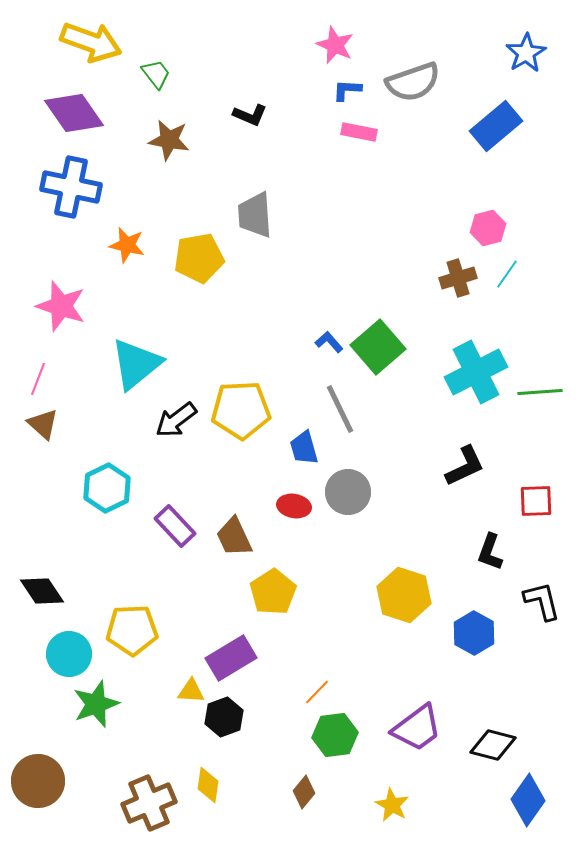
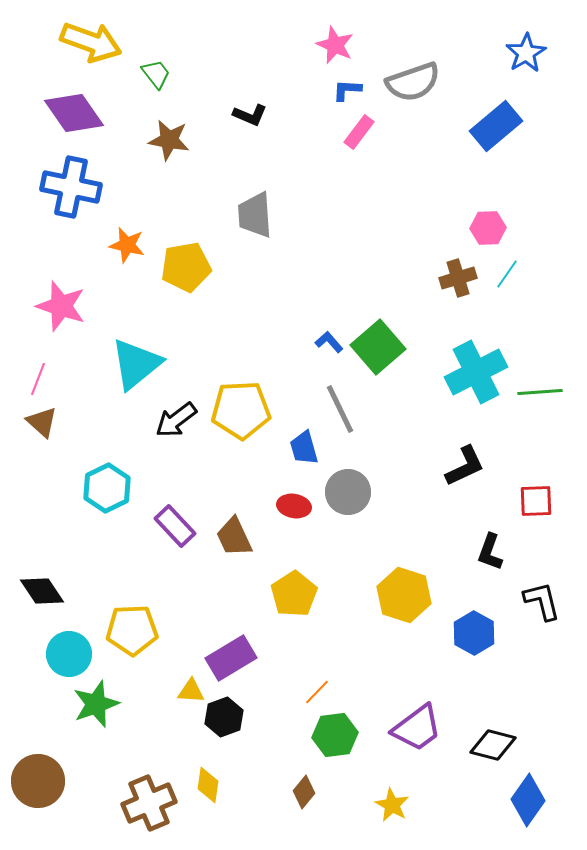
pink rectangle at (359, 132): rotated 64 degrees counterclockwise
pink hexagon at (488, 228): rotated 12 degrees clockwise
yellow pentagon at (199, 258): moved 13 px left, 9 px down
brown triangle at (43, 424): moved 1 px left, 2 px up
yellow pentagon at (273, 592): moved 21 px right, 2 px down
